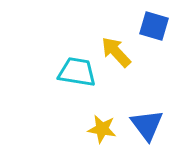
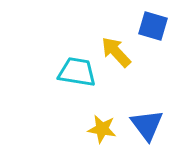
blue square: moved 1 px left
